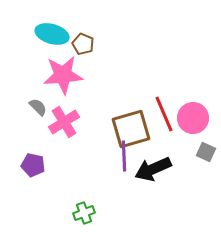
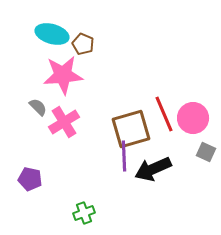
purple pentagon: moved 3 px left, 14 px down
